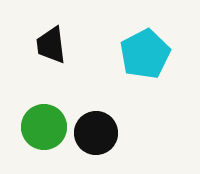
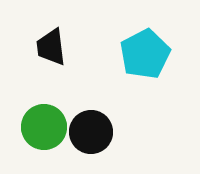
black trapezoid: moved 2 px down
black circle: moved 5 px left, 1 px up
